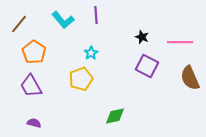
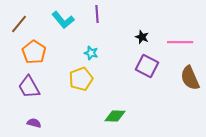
purple line: moved 1 px right, 1 px up
cyan star: rotated 24 degrees counterclockwise
purple trapezoid: moved 2 px left, 1 px down
green diamond: rotated 15 degrees clockwise
